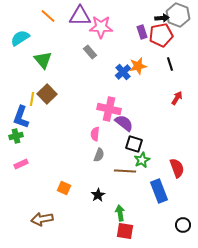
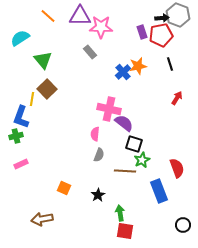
brown square: moved 5 px up
